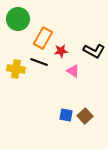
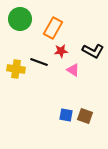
green circle: moved 2 px right
orange rectangle: moved 10 px right, 10 px up
black L-shape: moved 1 px left
pink triangle: moved 1 px up
brown square: rotated 28 degrees counterclockwise
